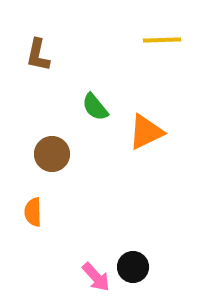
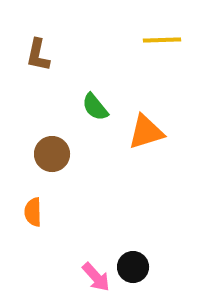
orange triangle: rotated 9 degrees clockwise
